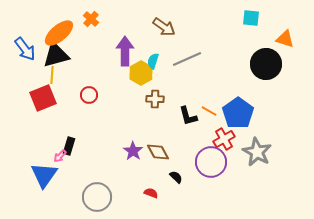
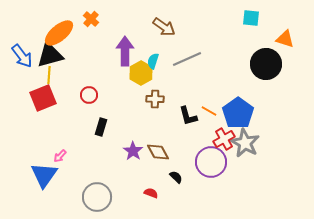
blue arrow: moved 3 px left, 7 px down
black triangle: moved 6 px left
yellow line: moved 3 px left
black rectangle: moved 32 px right, 19 px up
gray star: moved 12 px left, 9 px up
